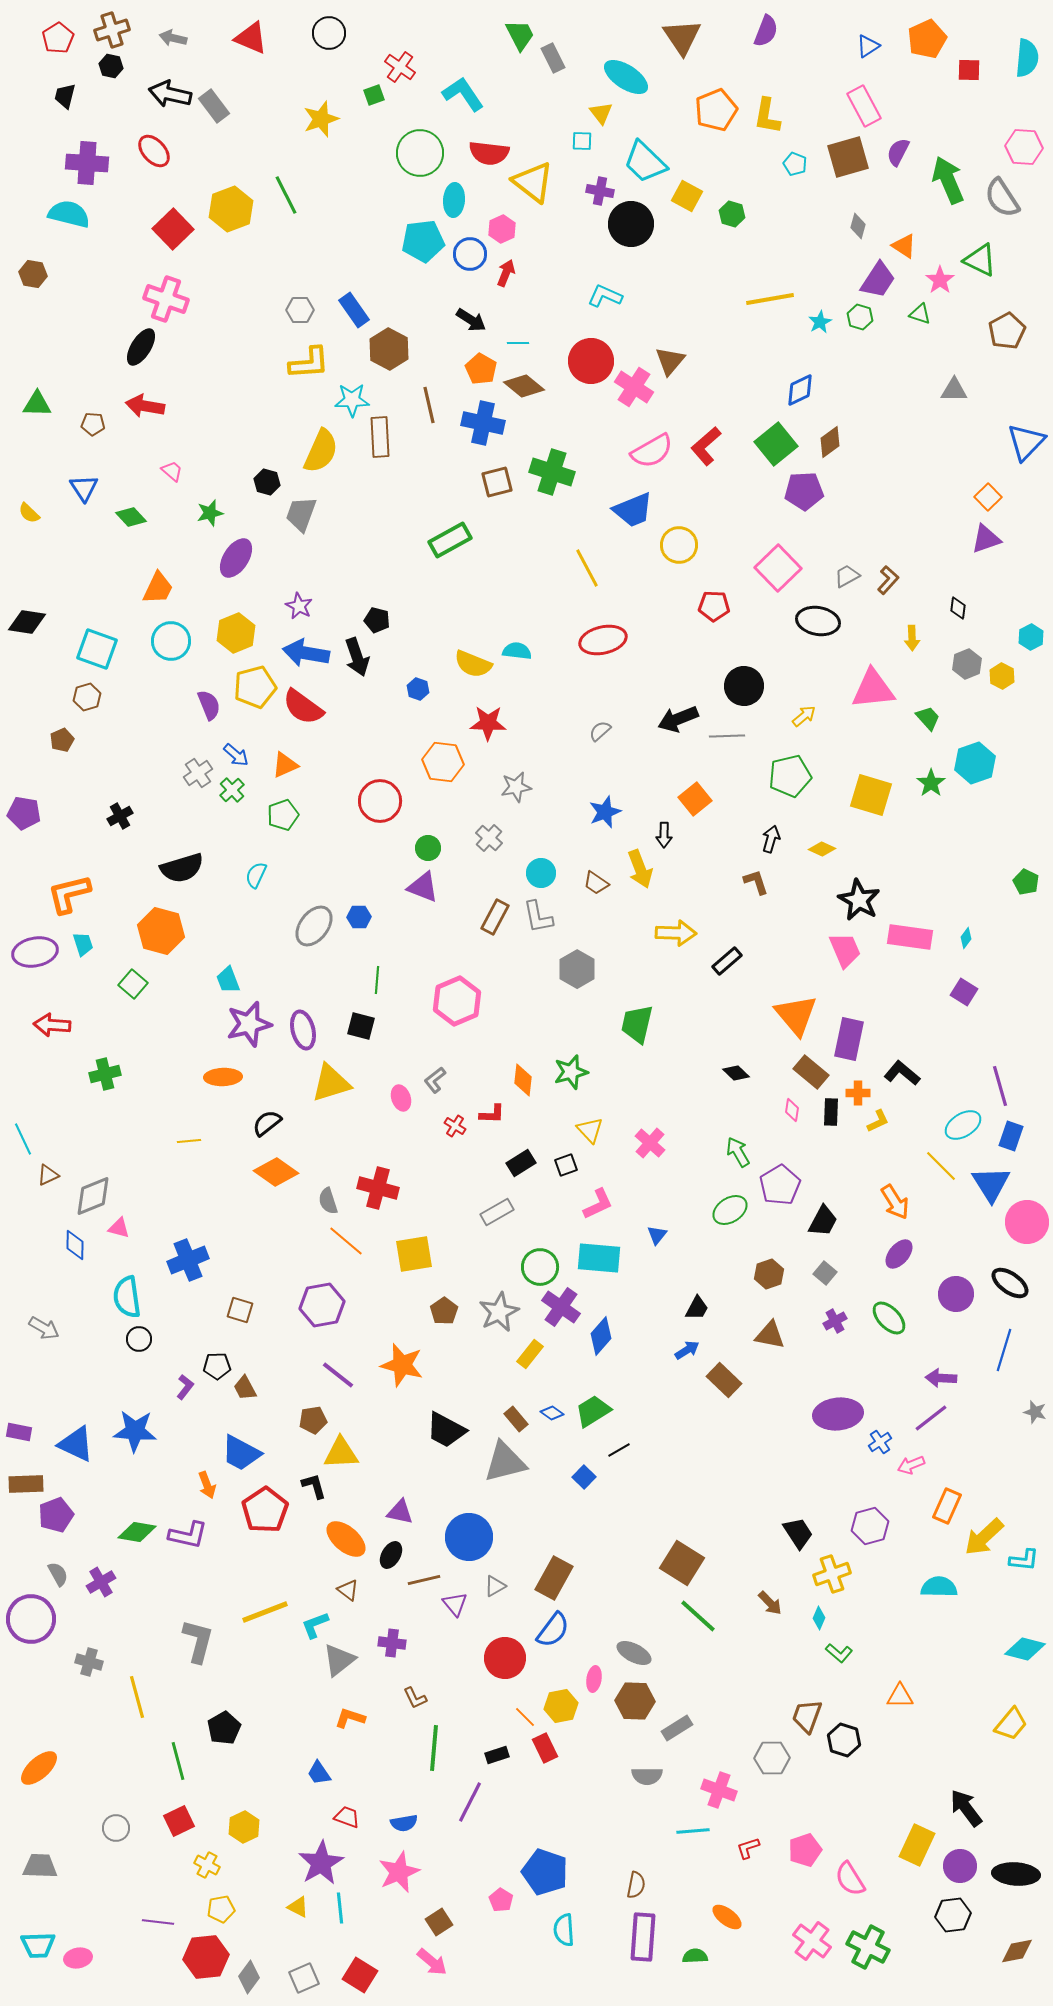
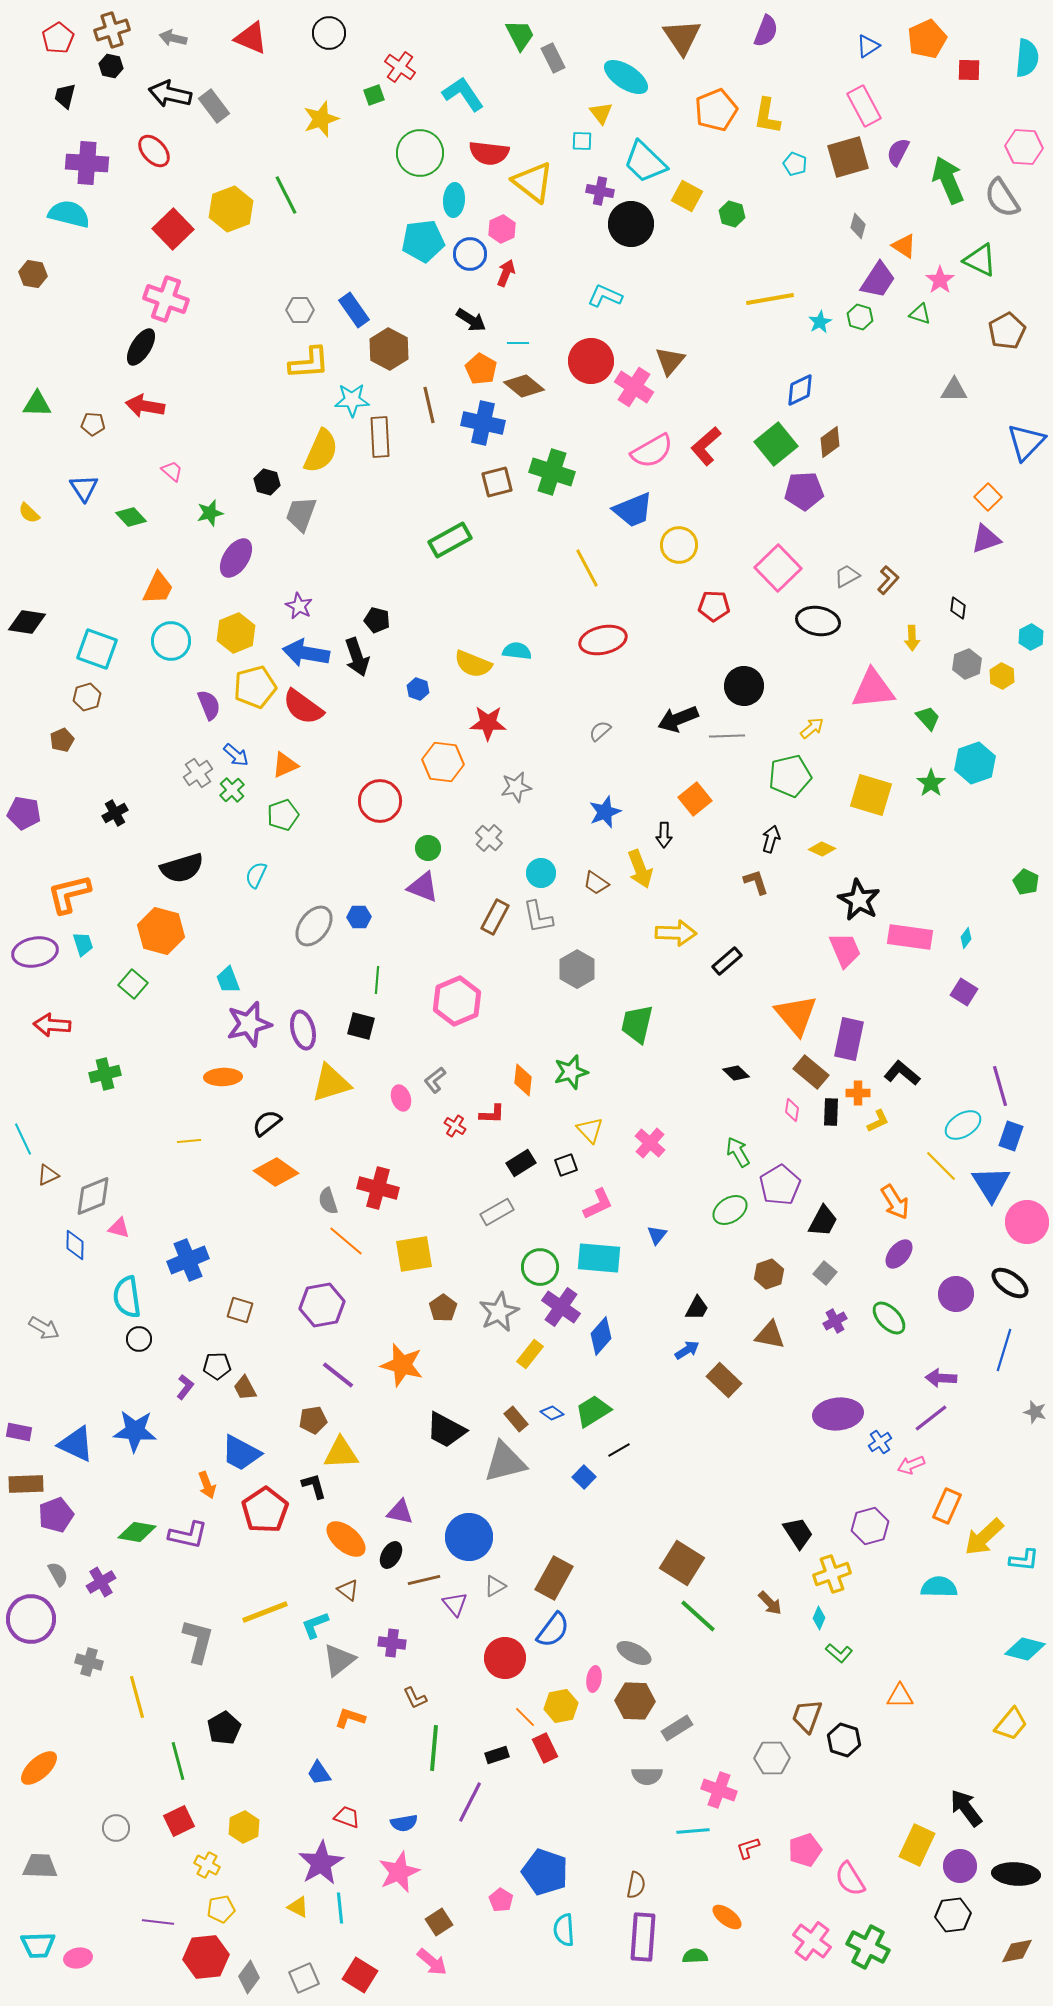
yellow arrow at (804, 716): moved 8 px right, 12 px down
black cross at (120, 816): moved 5 px left, 3 px up
brown pentagon at (444, 1311): moved 1 px left, 3 px up
